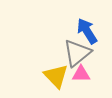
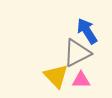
gray triangle: rotated 12 degrees clockwise
pink triangle: moved 6 px down
